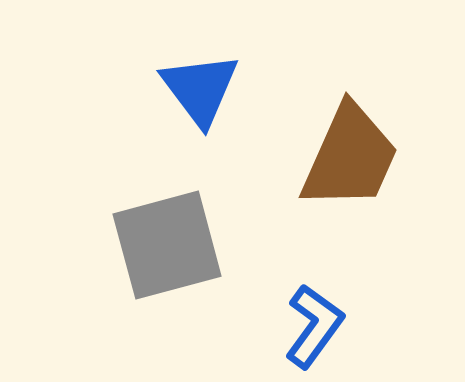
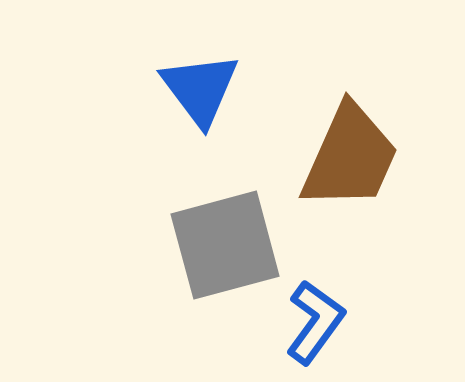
gray square: moved 58 px right
blue L-shape: moved 1 px right, 4 px up
